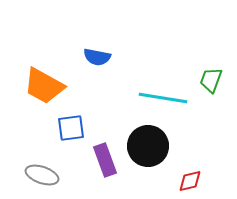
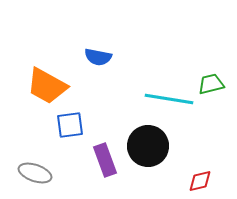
blue semicircle: moved 1 px right
green trapezoid: moved 4 px down; rotated 56 degrees clockwise
orange trapezoid: moved 3 px right
cyan line: moved 6 px right, 1 px down
blue square: moved 1 px left, 3 px up
gray ellipse: moved 7 px left, 2 px up
red diamond: moved 10 px right
